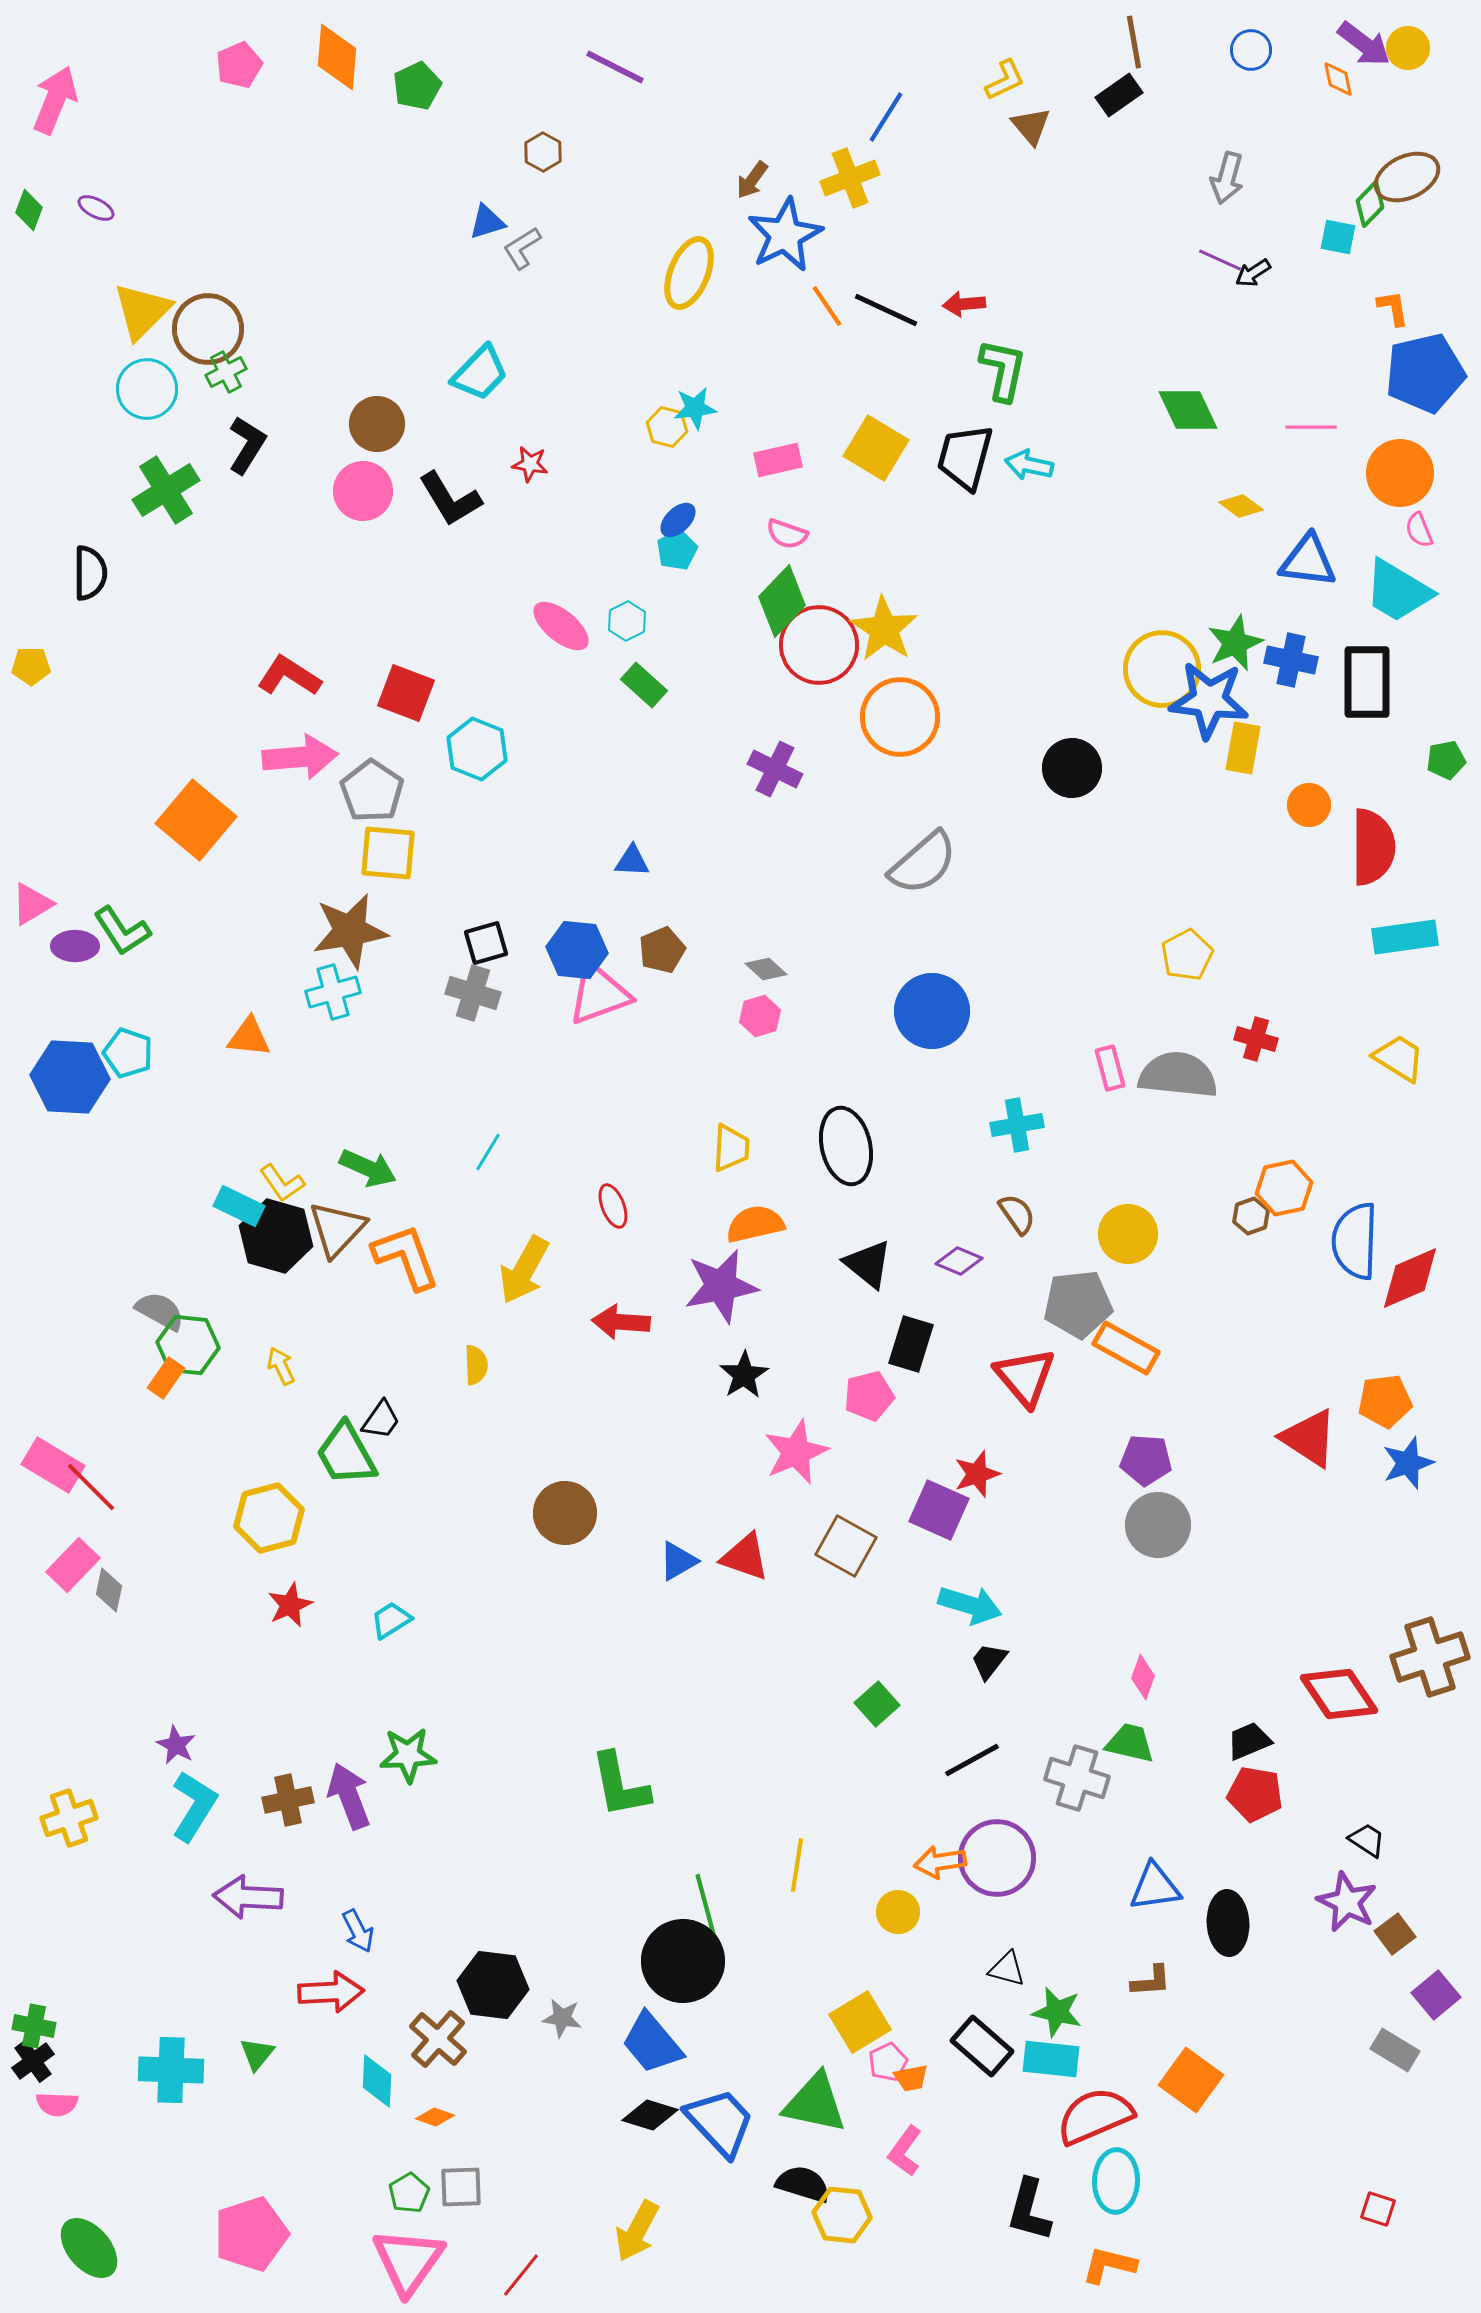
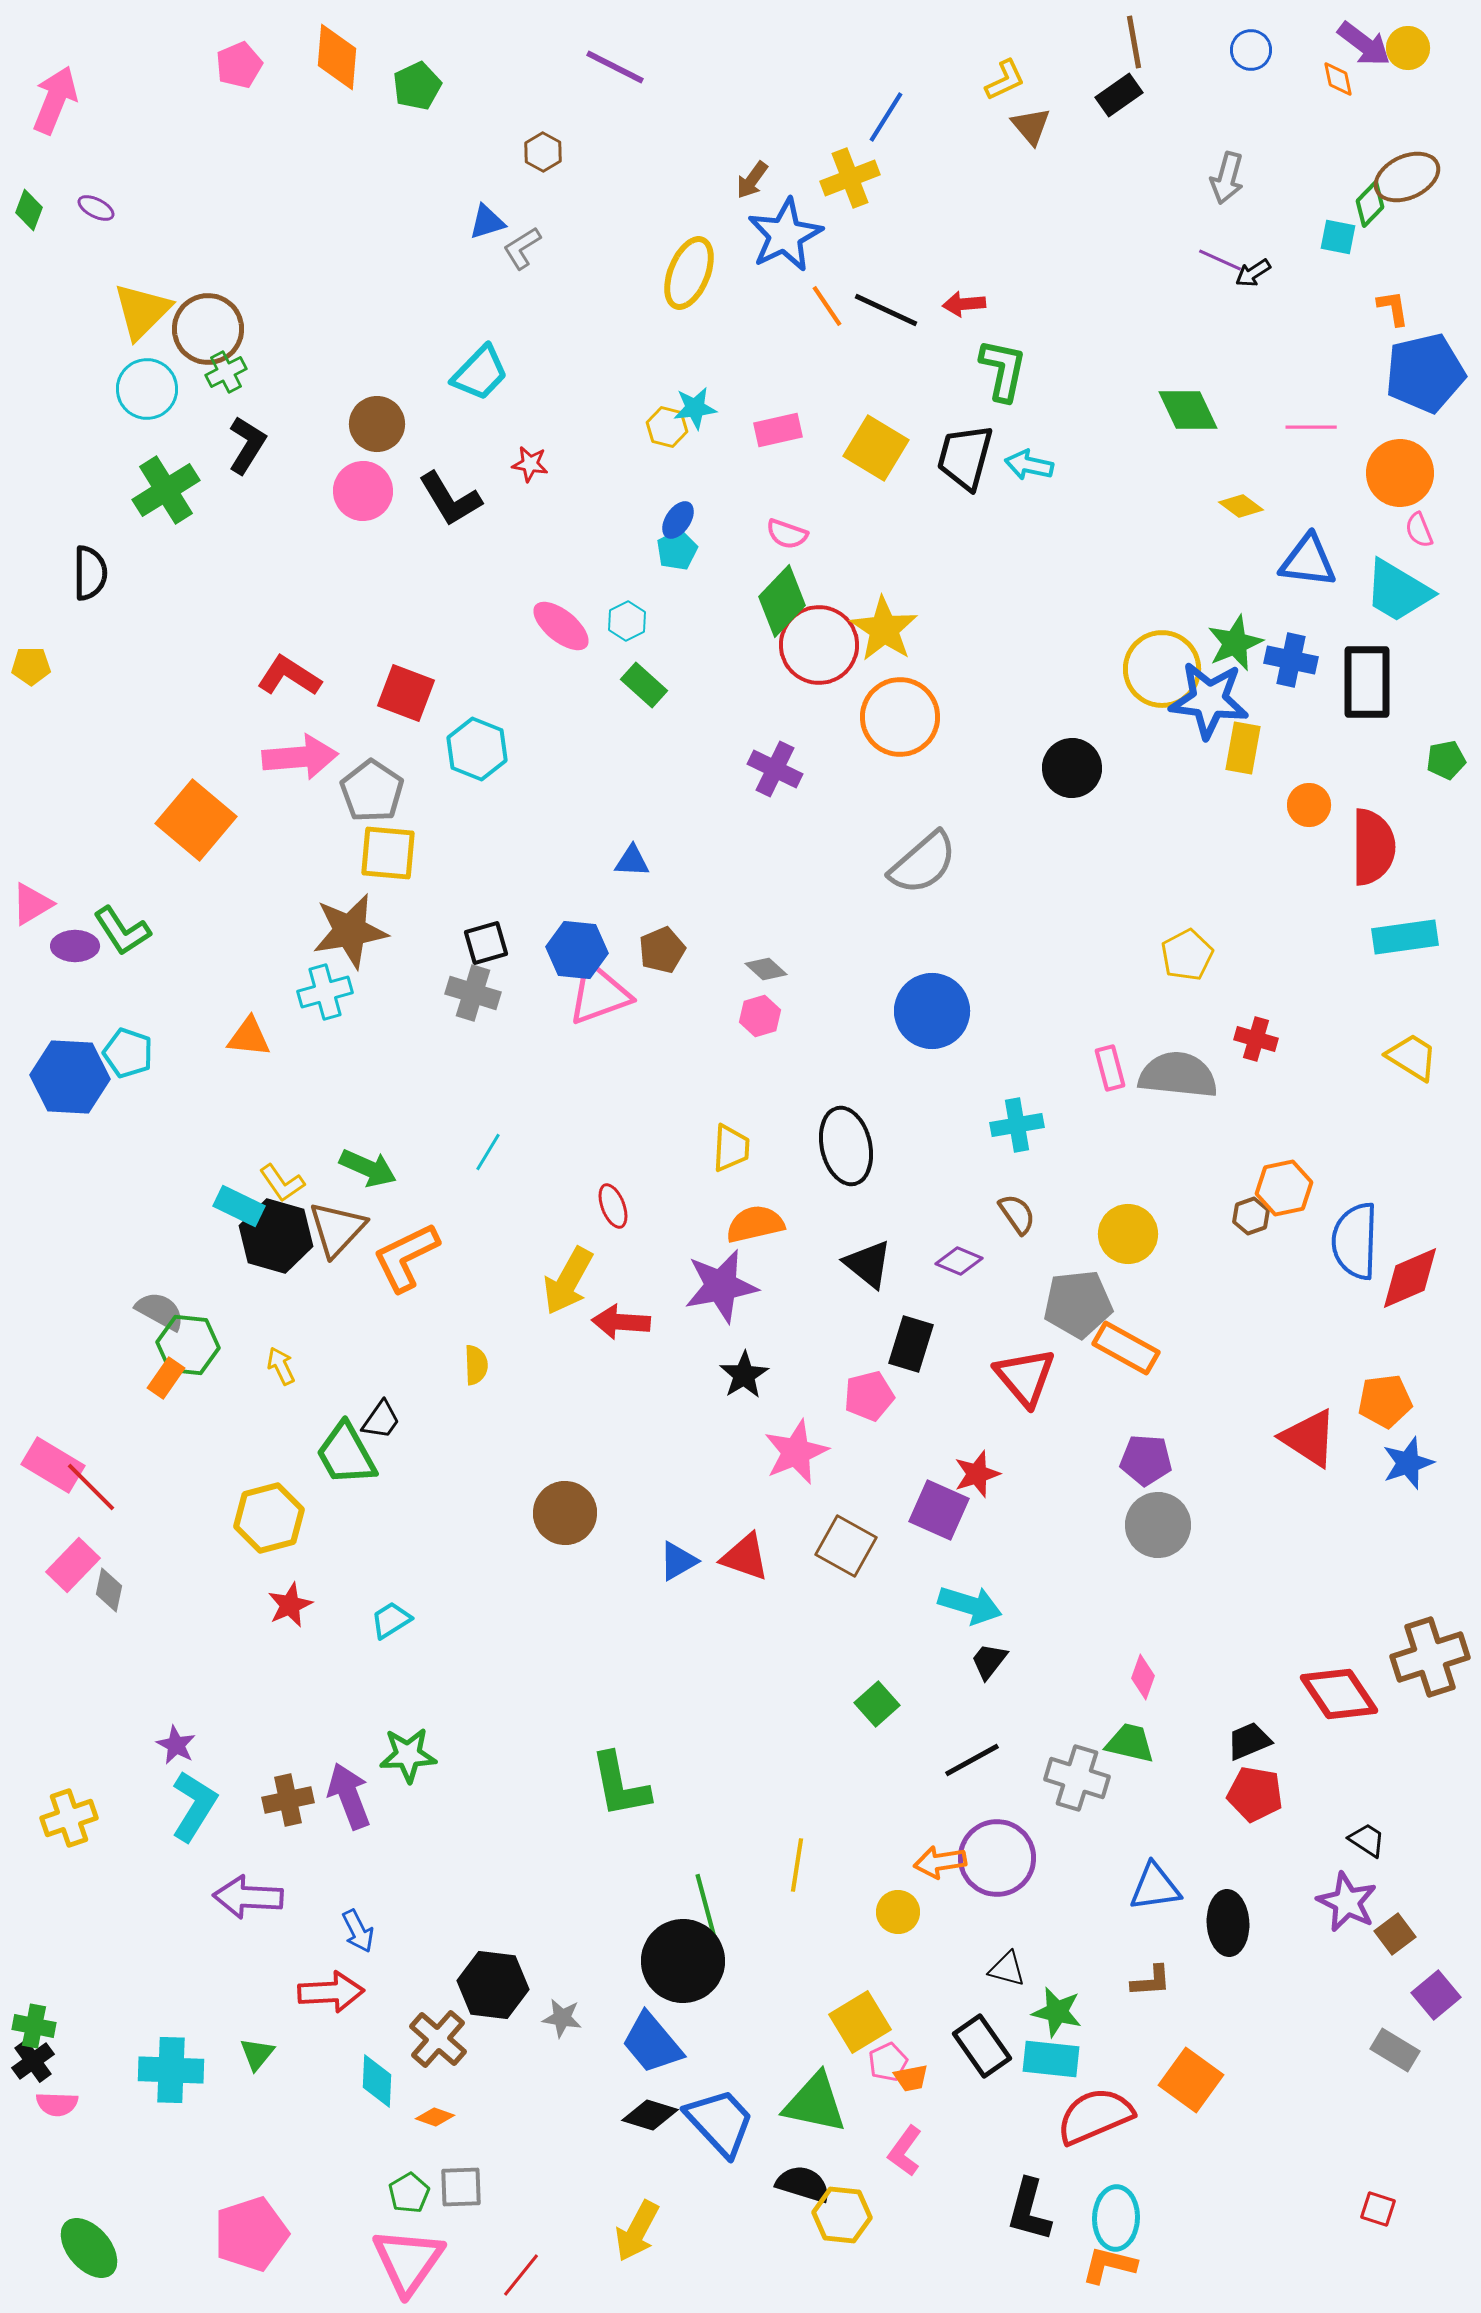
pink rectangle at (778, 460): moved 30 px up
blue ellipse at (678, 520): rotated 12 degrees counterclockwise
cyan cross at (333, 992): moved 8 px left
yellow trapezoid at (1399, 1058): moved 13 px right, 1 px up
orange L-shape at (406, 1257): rotated 96 degrees counterclockwise
yellow arrow at (524, 1270): moved 44 px right, 11 px down
black rectangle at (982, 2046): rotated 14 degrees clockwise
cyan ellipse at (1116, 2181): moved 37 px down
